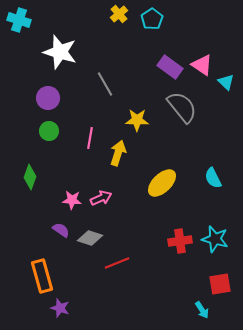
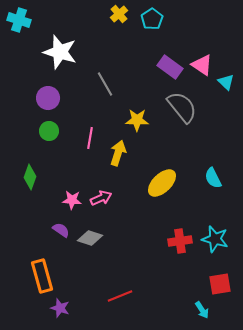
red line: moved 3 px right, 33 px down
